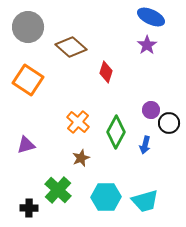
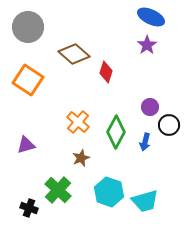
brown diamond: moved 3 px right, 7 px down
purple circle: moved 1 px left, 3 px up
black circle: moved 2 px down
blue arrow: moved 3 px up
cyan hexagon: moved 3 px right, 5 px up; rotated 20 degrees clockwise
black cross: rotated 18 degrees clockwise
